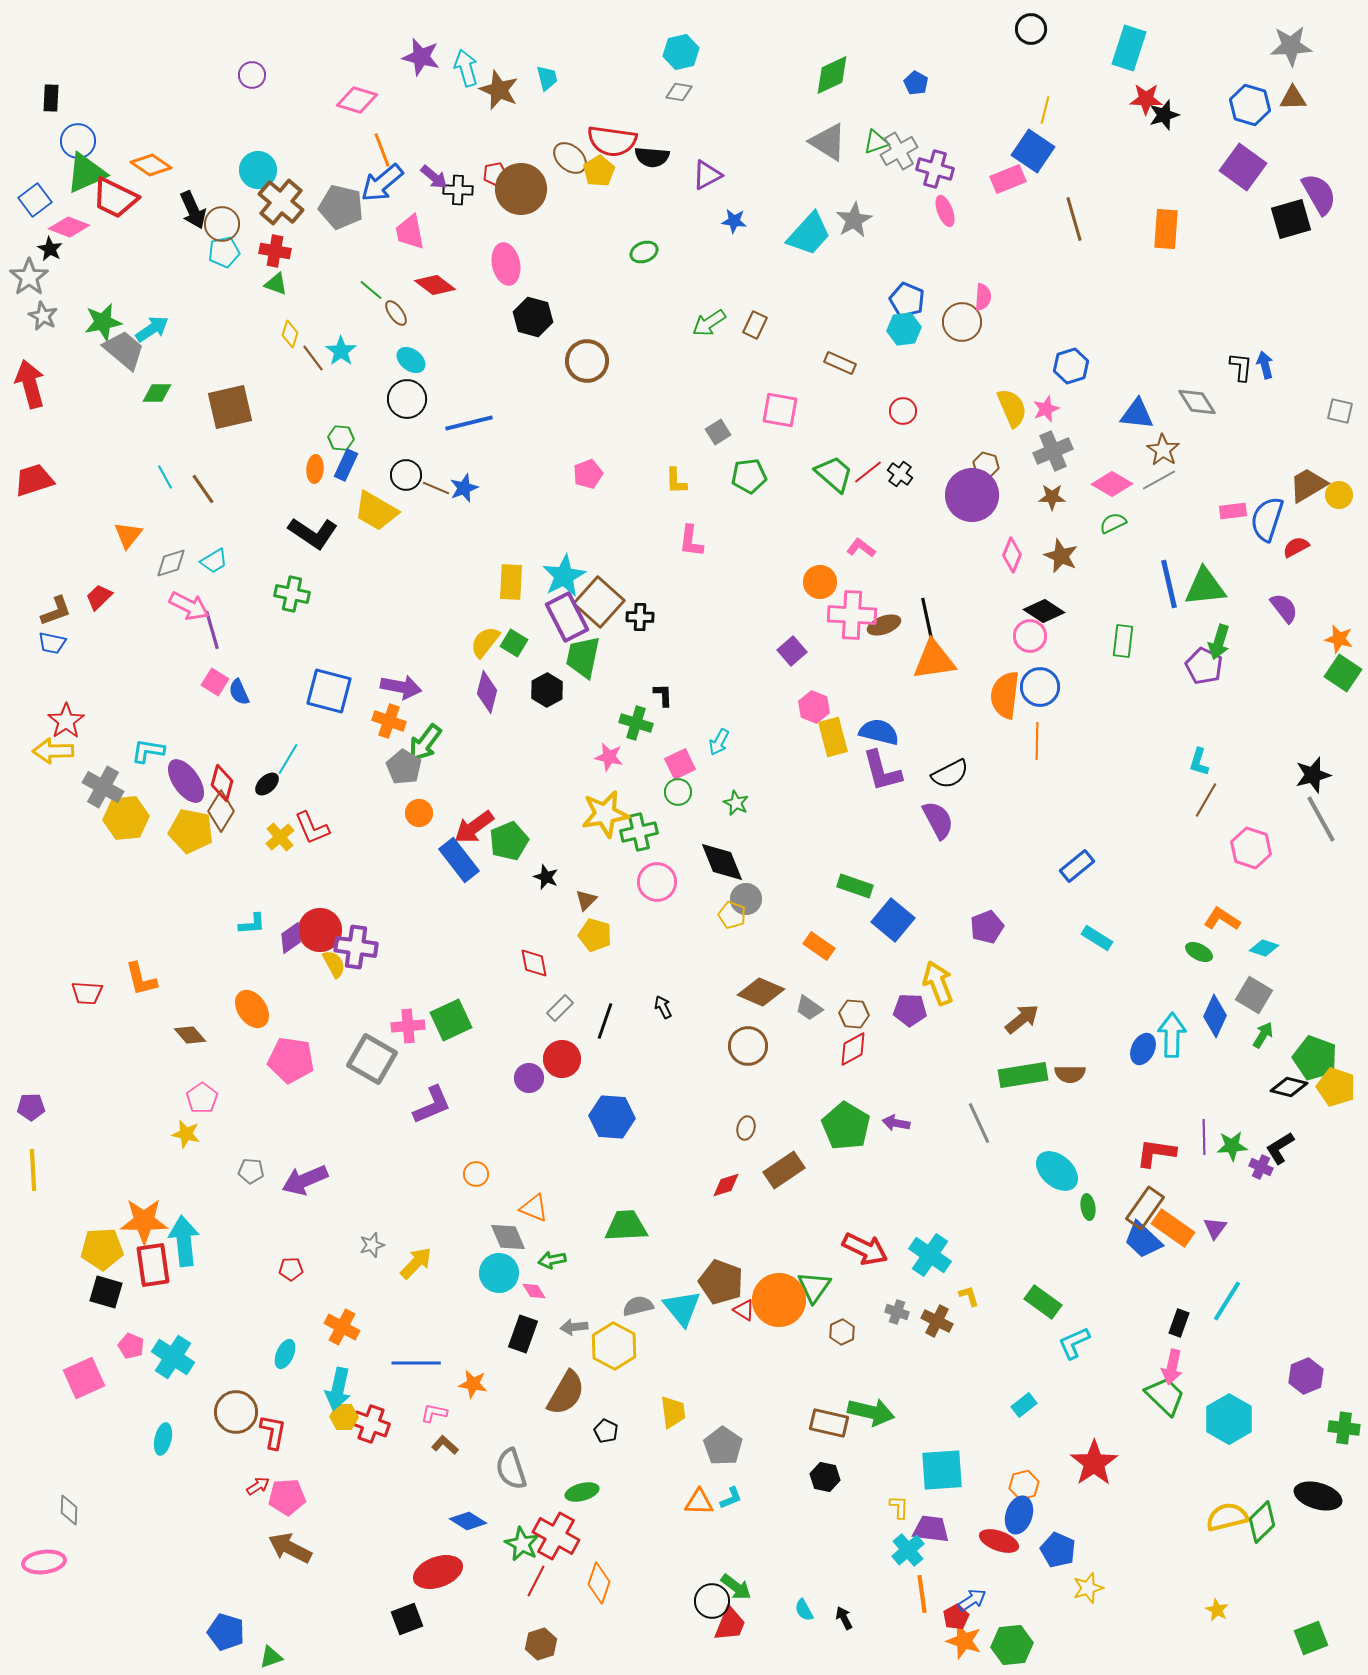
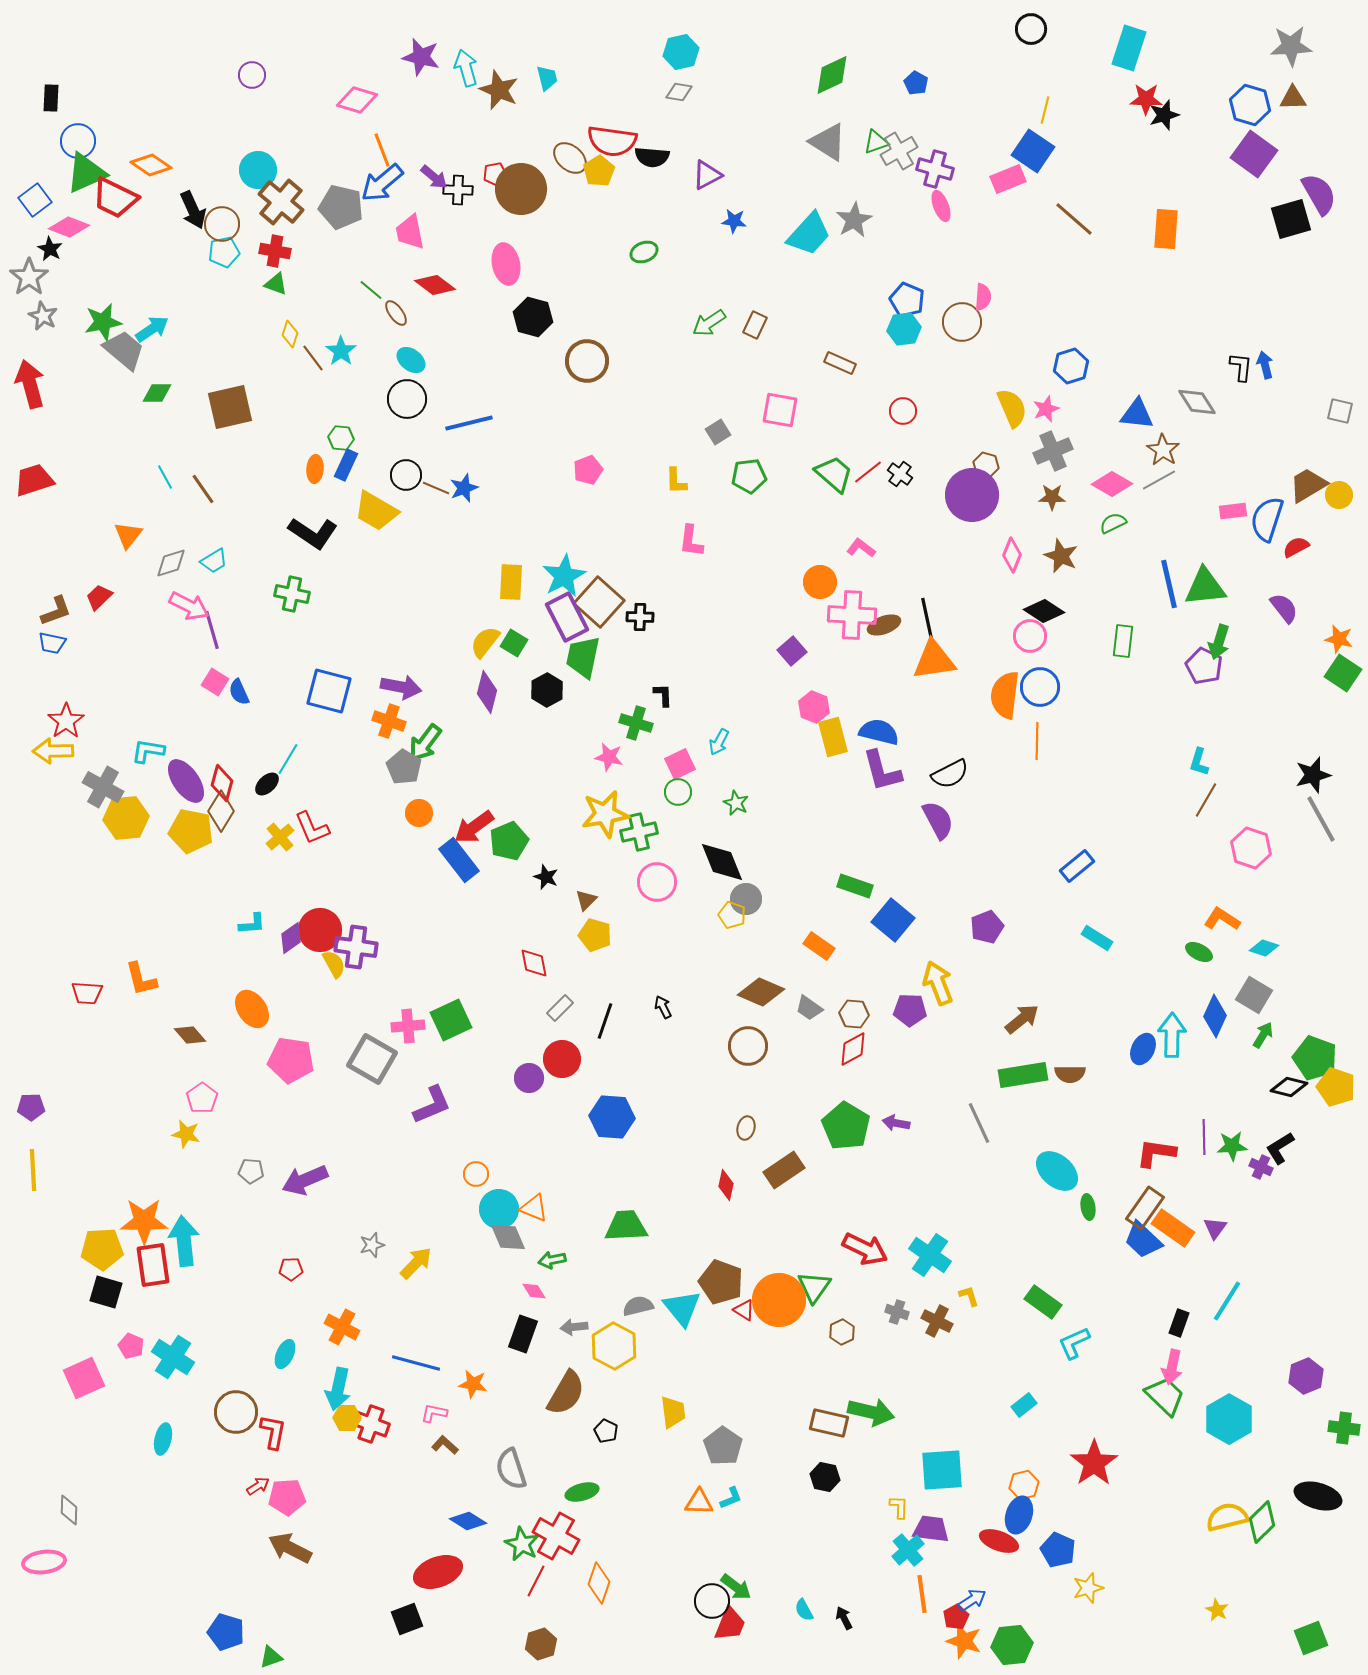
purple square at (1243, 167): moved 11 px right, 13 px up
pink ellipse at (945, 211): moved 4 px left, 5 px up
brown line at (1074, 219): rotated 33 degrees counterclockwise
pink pentagon at (588, 474): moved 4 px up
red diamond at (726, 1185): rotated 60 degrees counterclockwise
cyan circle at (499, 1273): moved 64 px up
blue line at (416, 1363): rotated 15 degrees clockwise
yellow hexagon at (344, 1417): moved 3 px right, 1 px down
